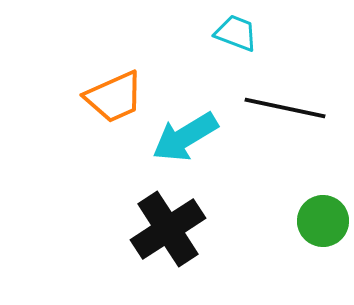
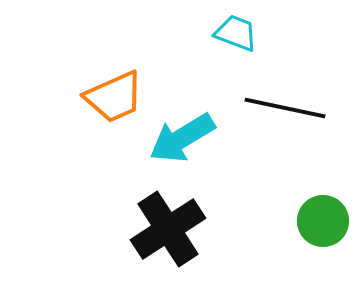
cyan arrow: moved 3 px left, 1 px down
